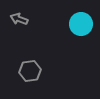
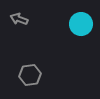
gray hexagon: moved 4 px down
